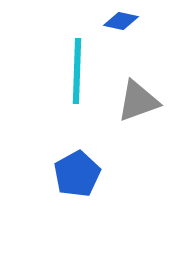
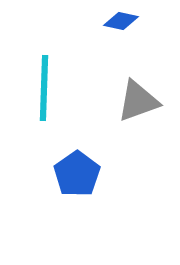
cyan line: moved 33 px left, 17 px down
blue pentagon: rotated 6 degrees counterclockwise
